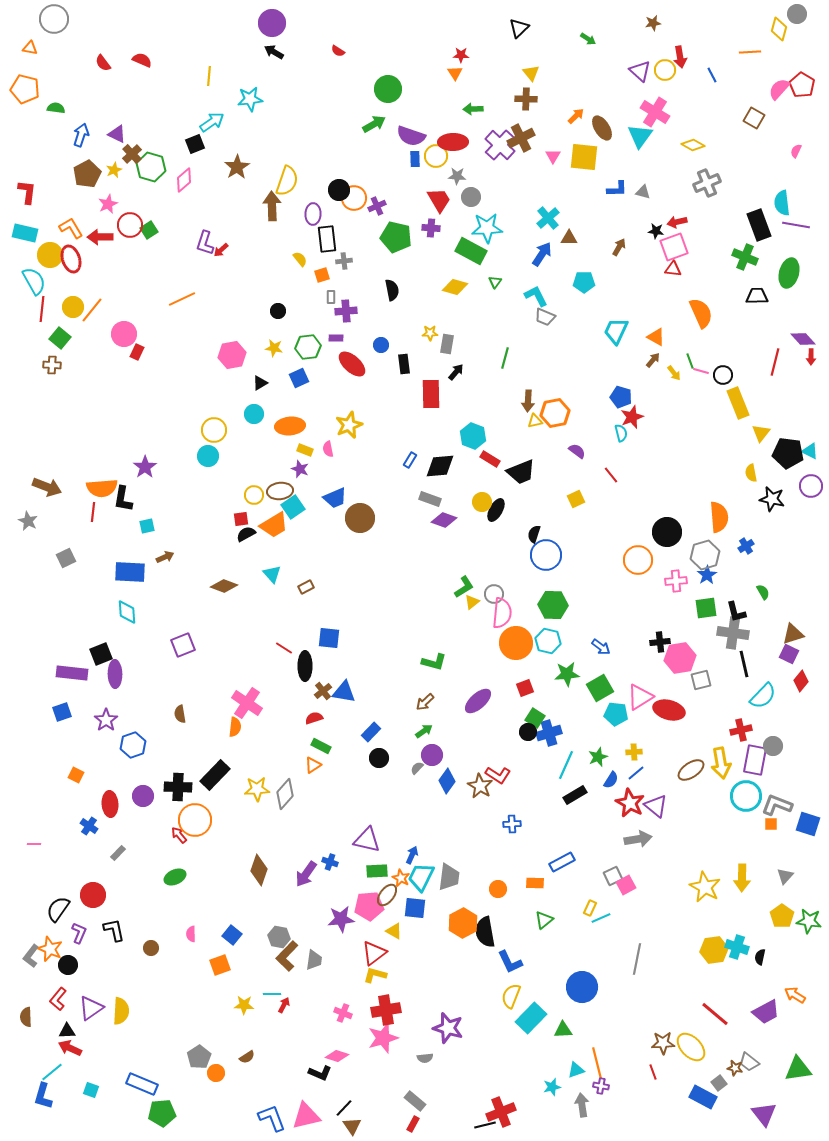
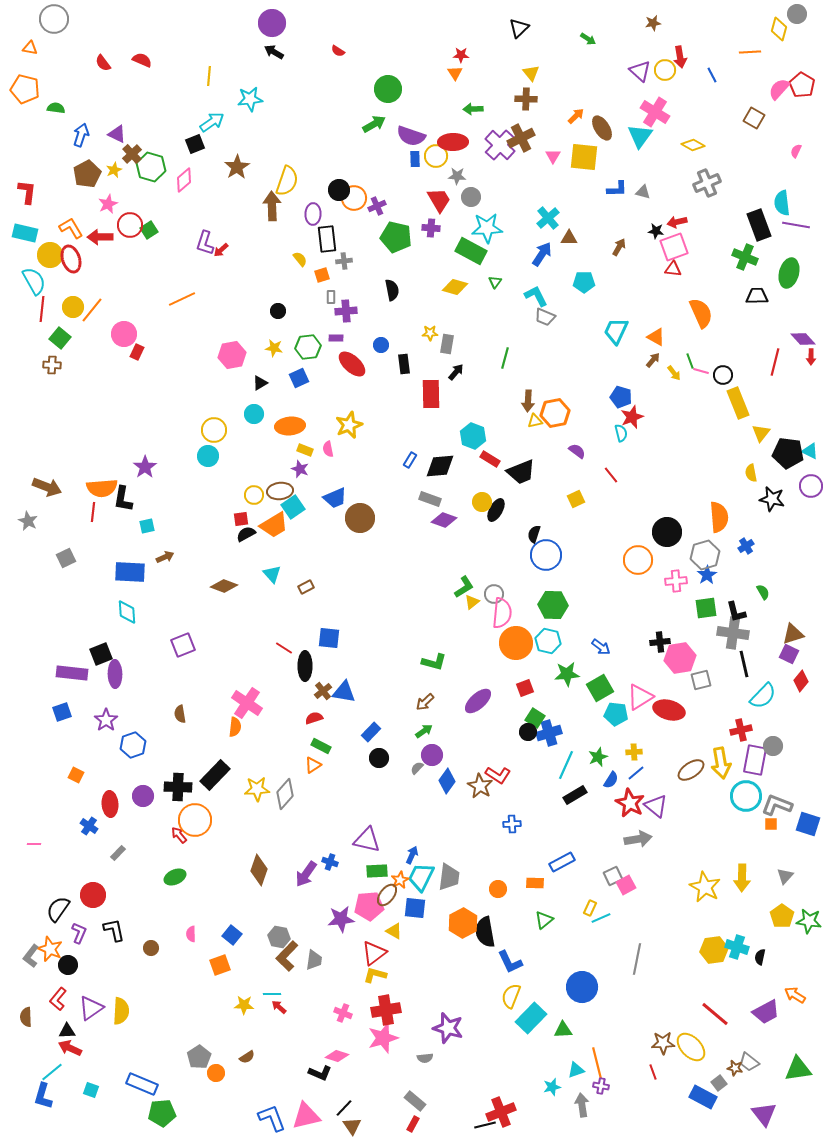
orange star at (401, 878): moved 1 px left, 2 px down; rotated 18 degrees clockwise
red arrow at (284, 1005): moved 5 px left, 2 px down; rotated 77 degrees counterclockwise
